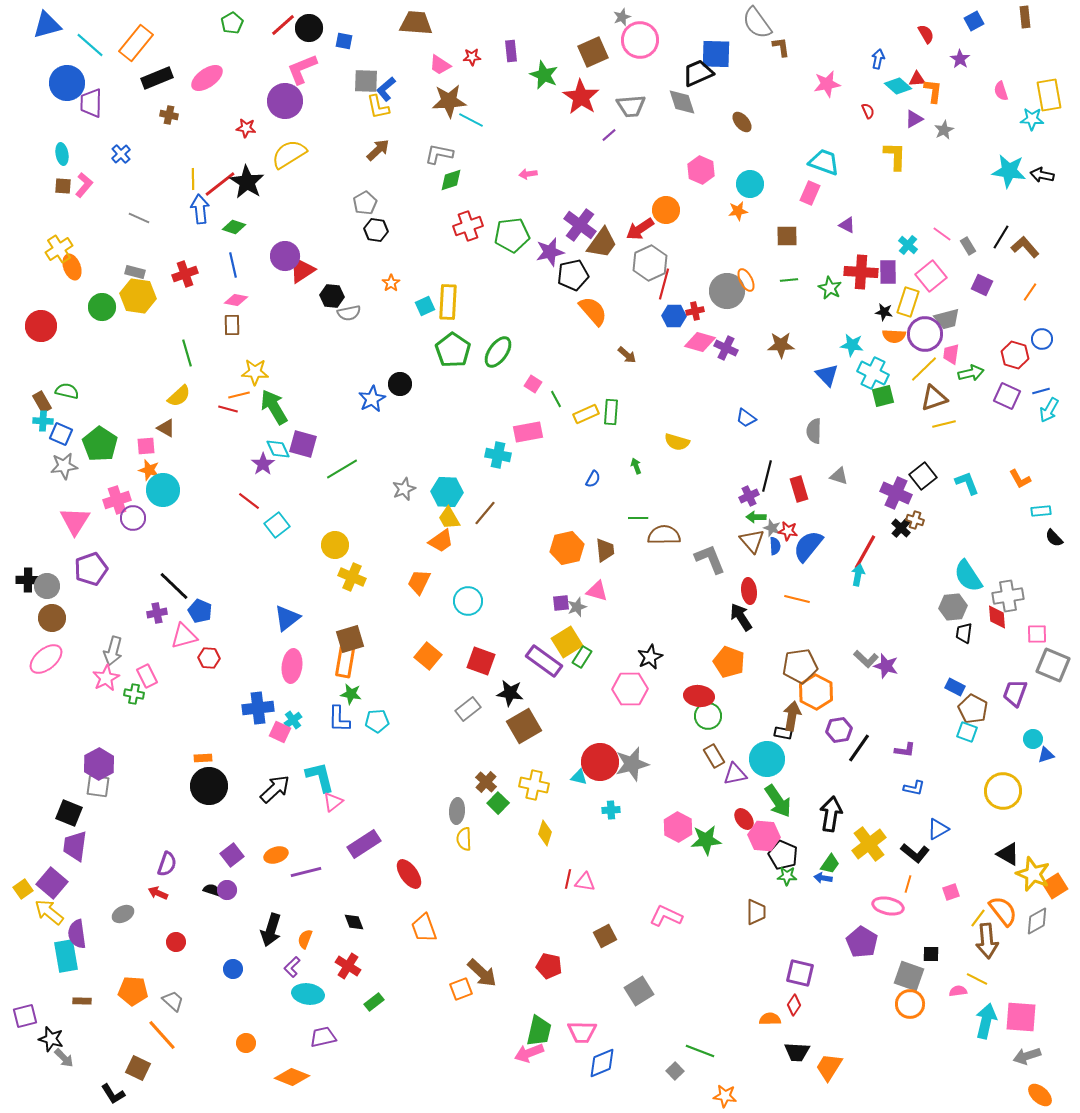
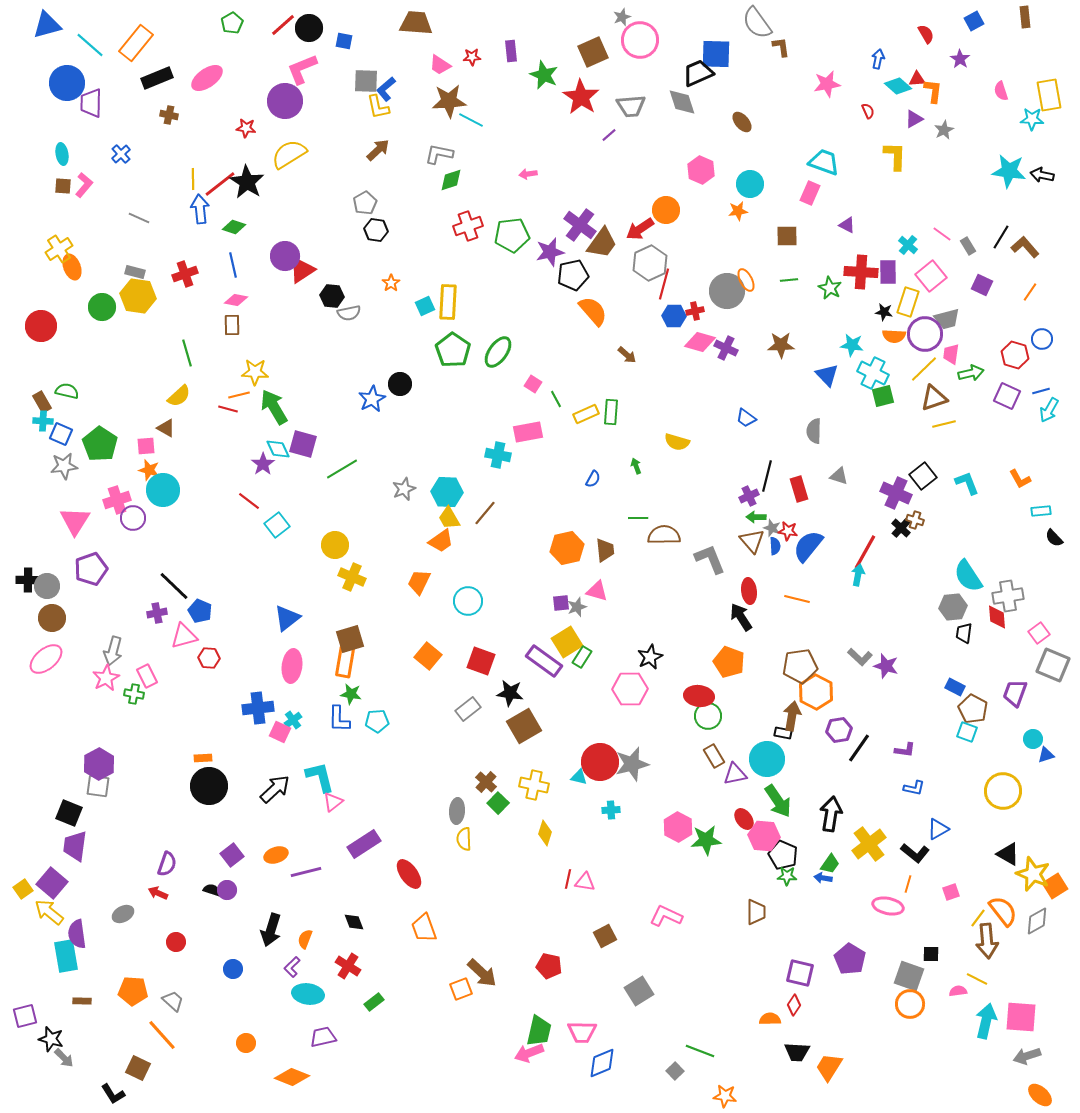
pink square at (1037, 634): moved 2 px right, 1 px up; rotated 35 degrees counterclockwise
gray L-shape at (866, 659): moved 6 px left, 2 px up
purple pentagon at (862, 942): moved 12 px left, 17 px down
